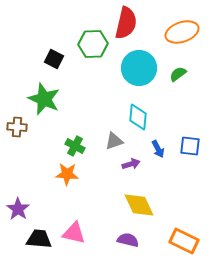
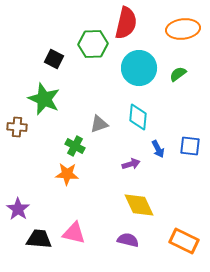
orange ellipse: moved 1 px right, 3 px up; rotated 12 degrees clockwise
gray triangle: moved 15 px left, 17 px up
